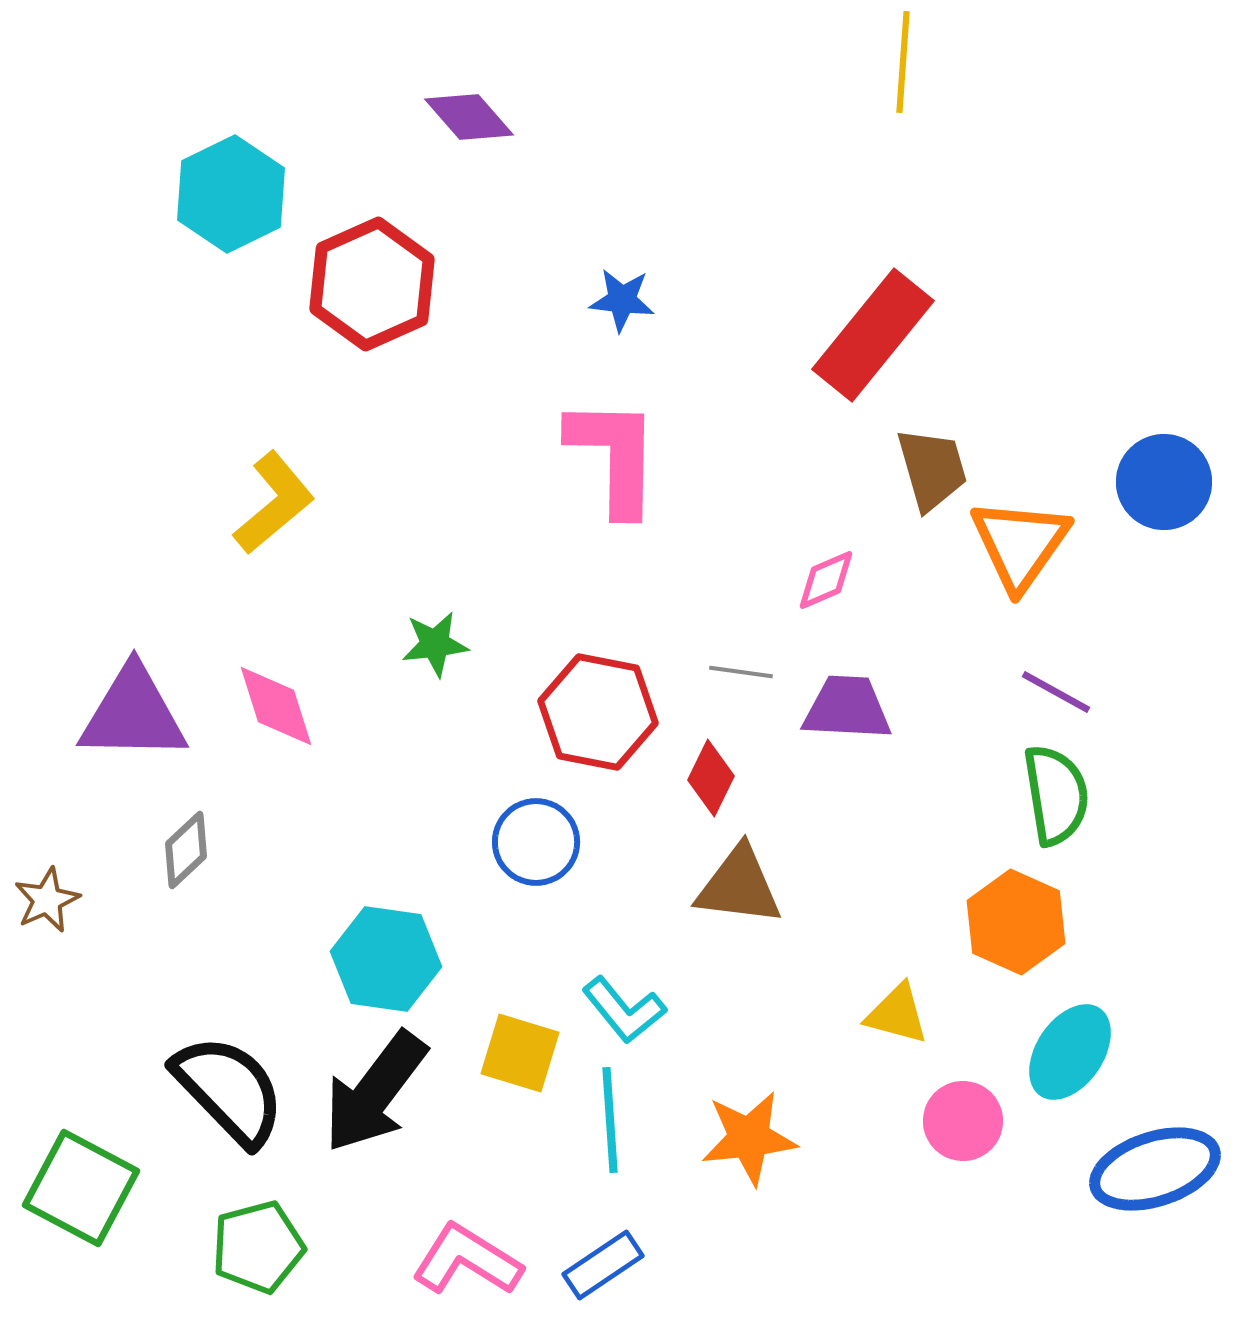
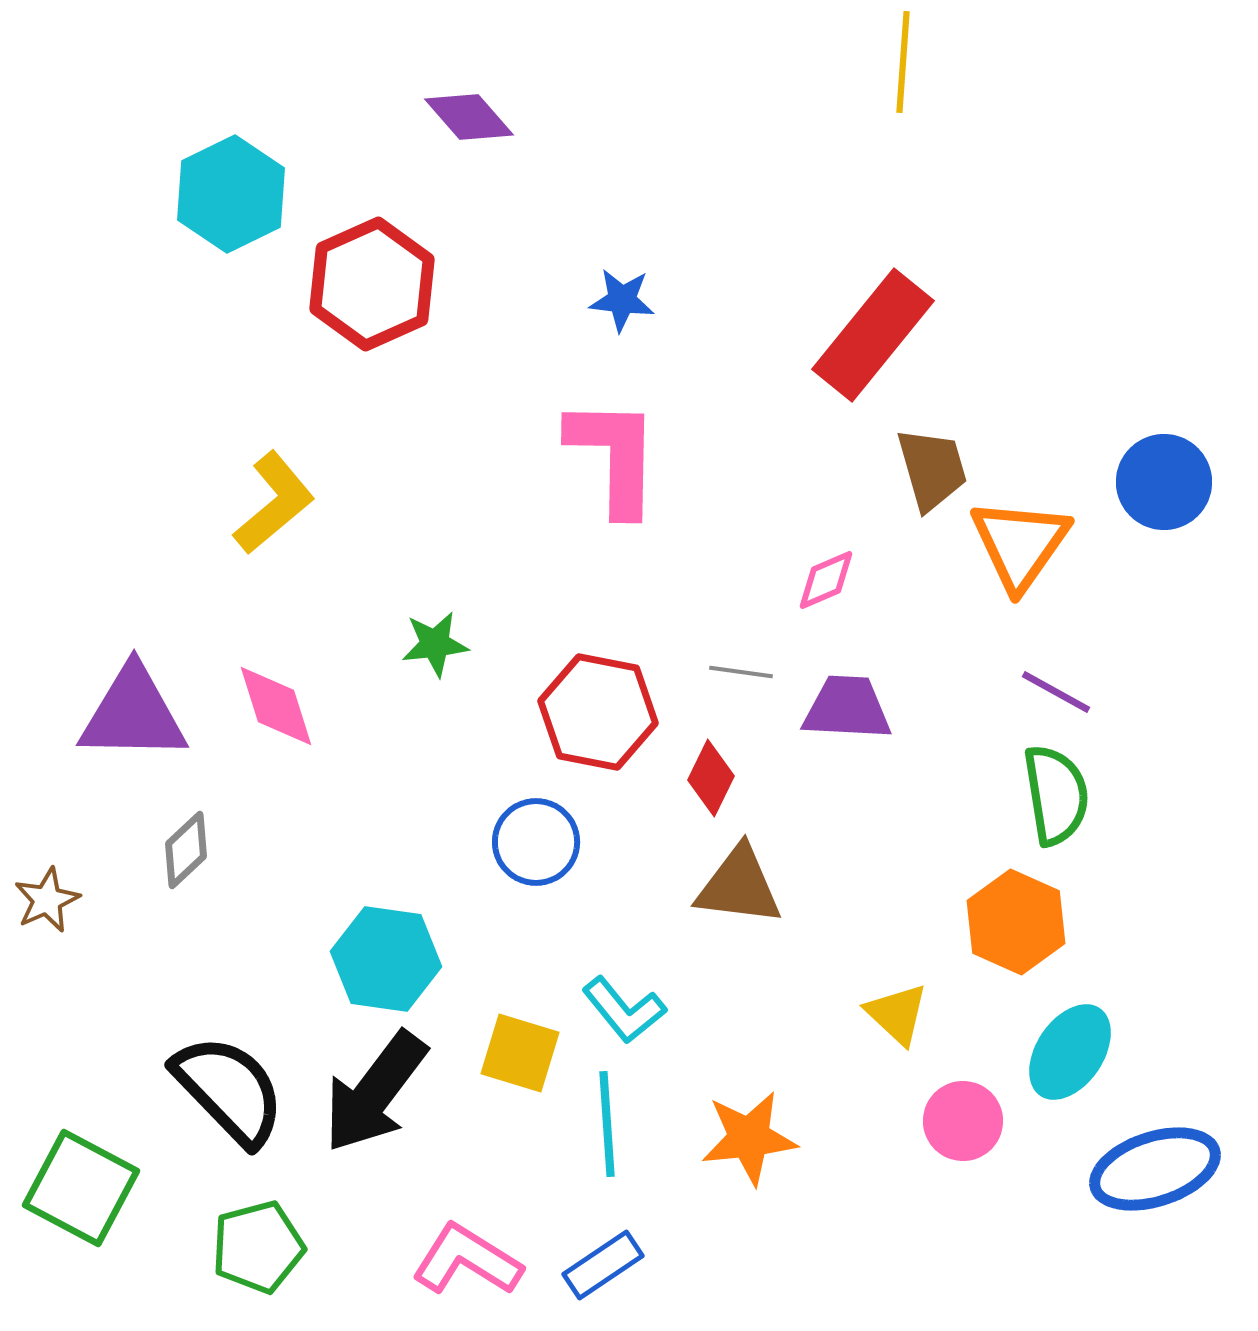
yellow triangle at (897, 1014): rotated 28 degrees clockwise
cyan line at (610, 1120): moved 3 px left, 4 px down
